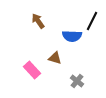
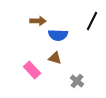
brown arrow: rotated 126 degrees clockwise
blue semicircle: moved 14 px left, 1 px up
